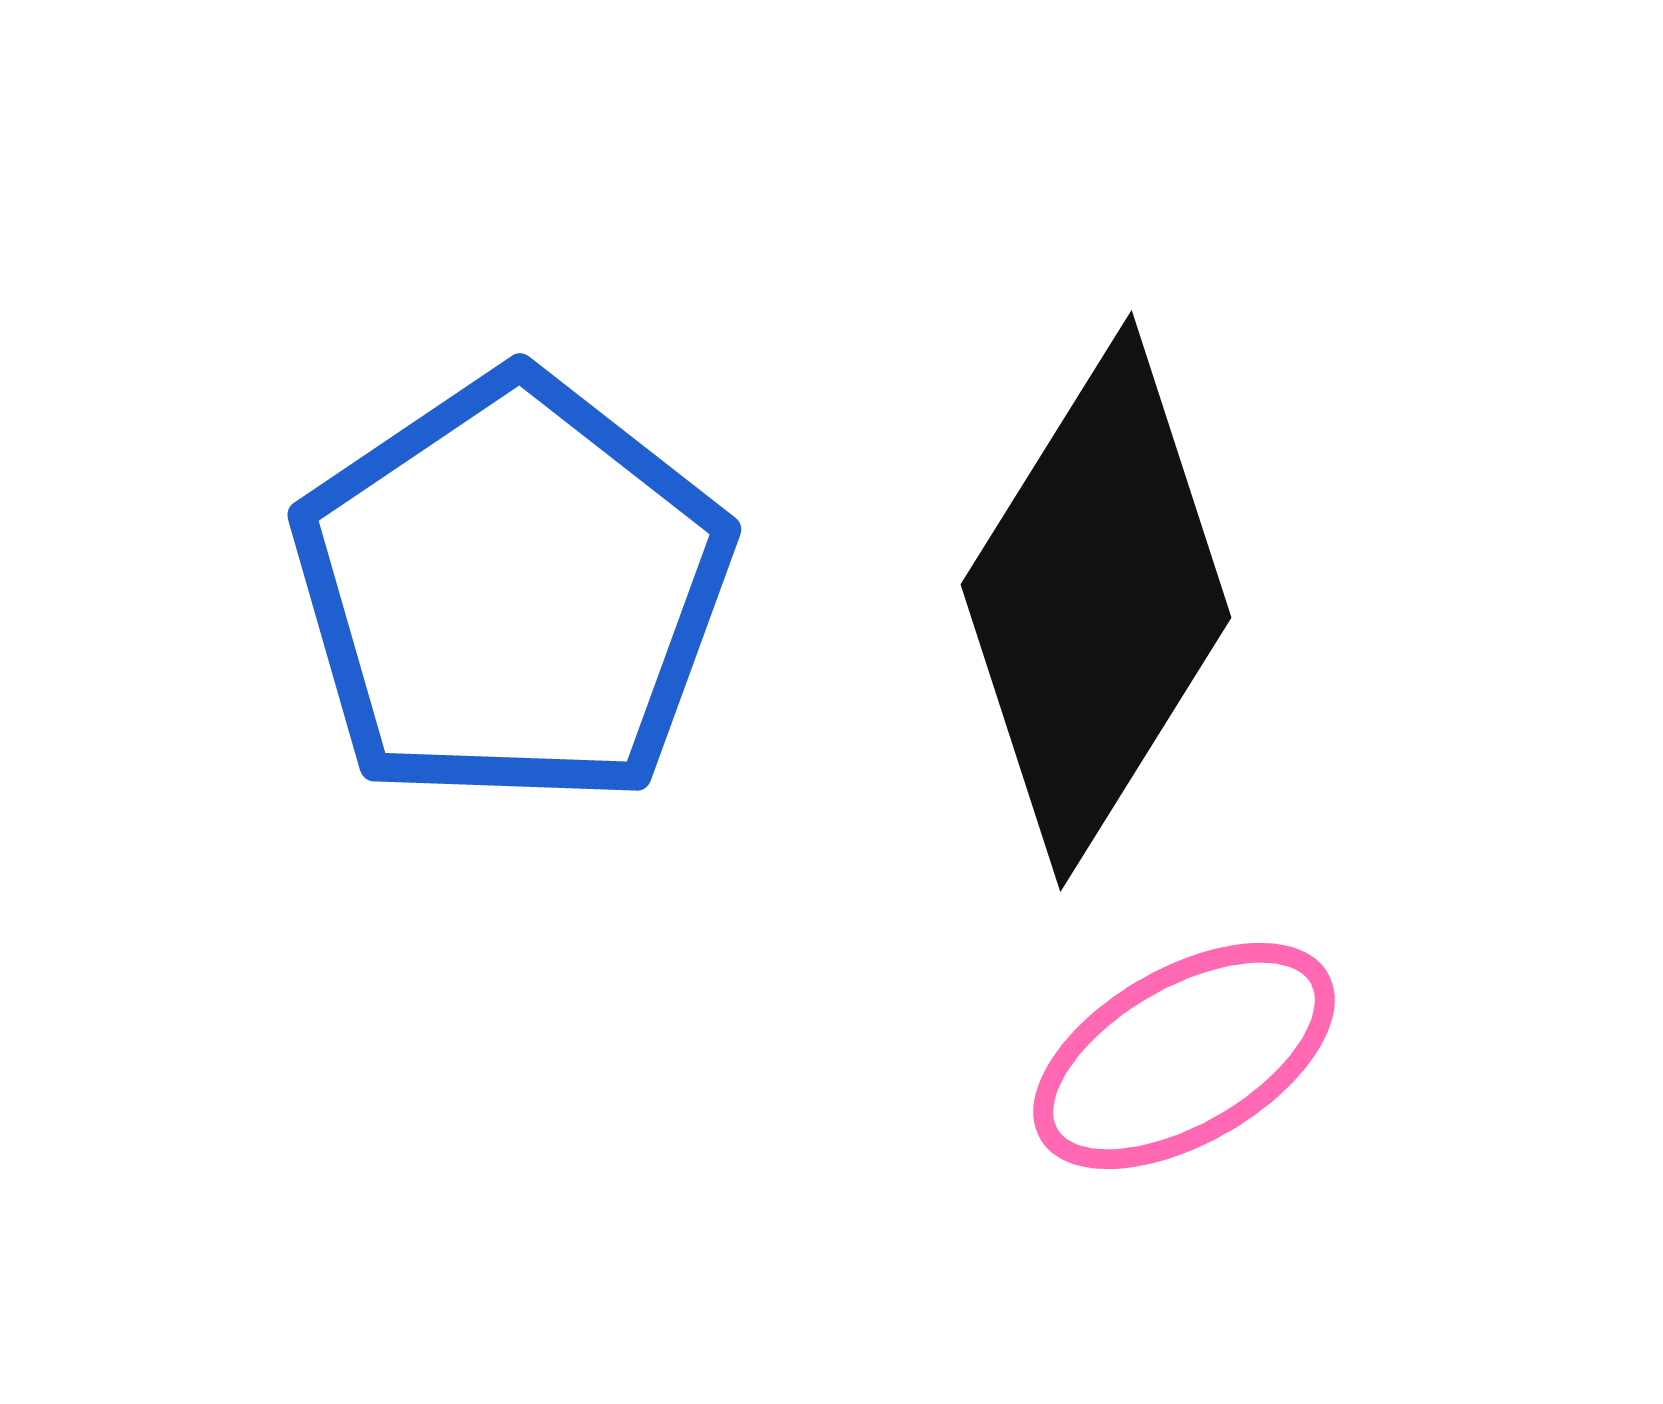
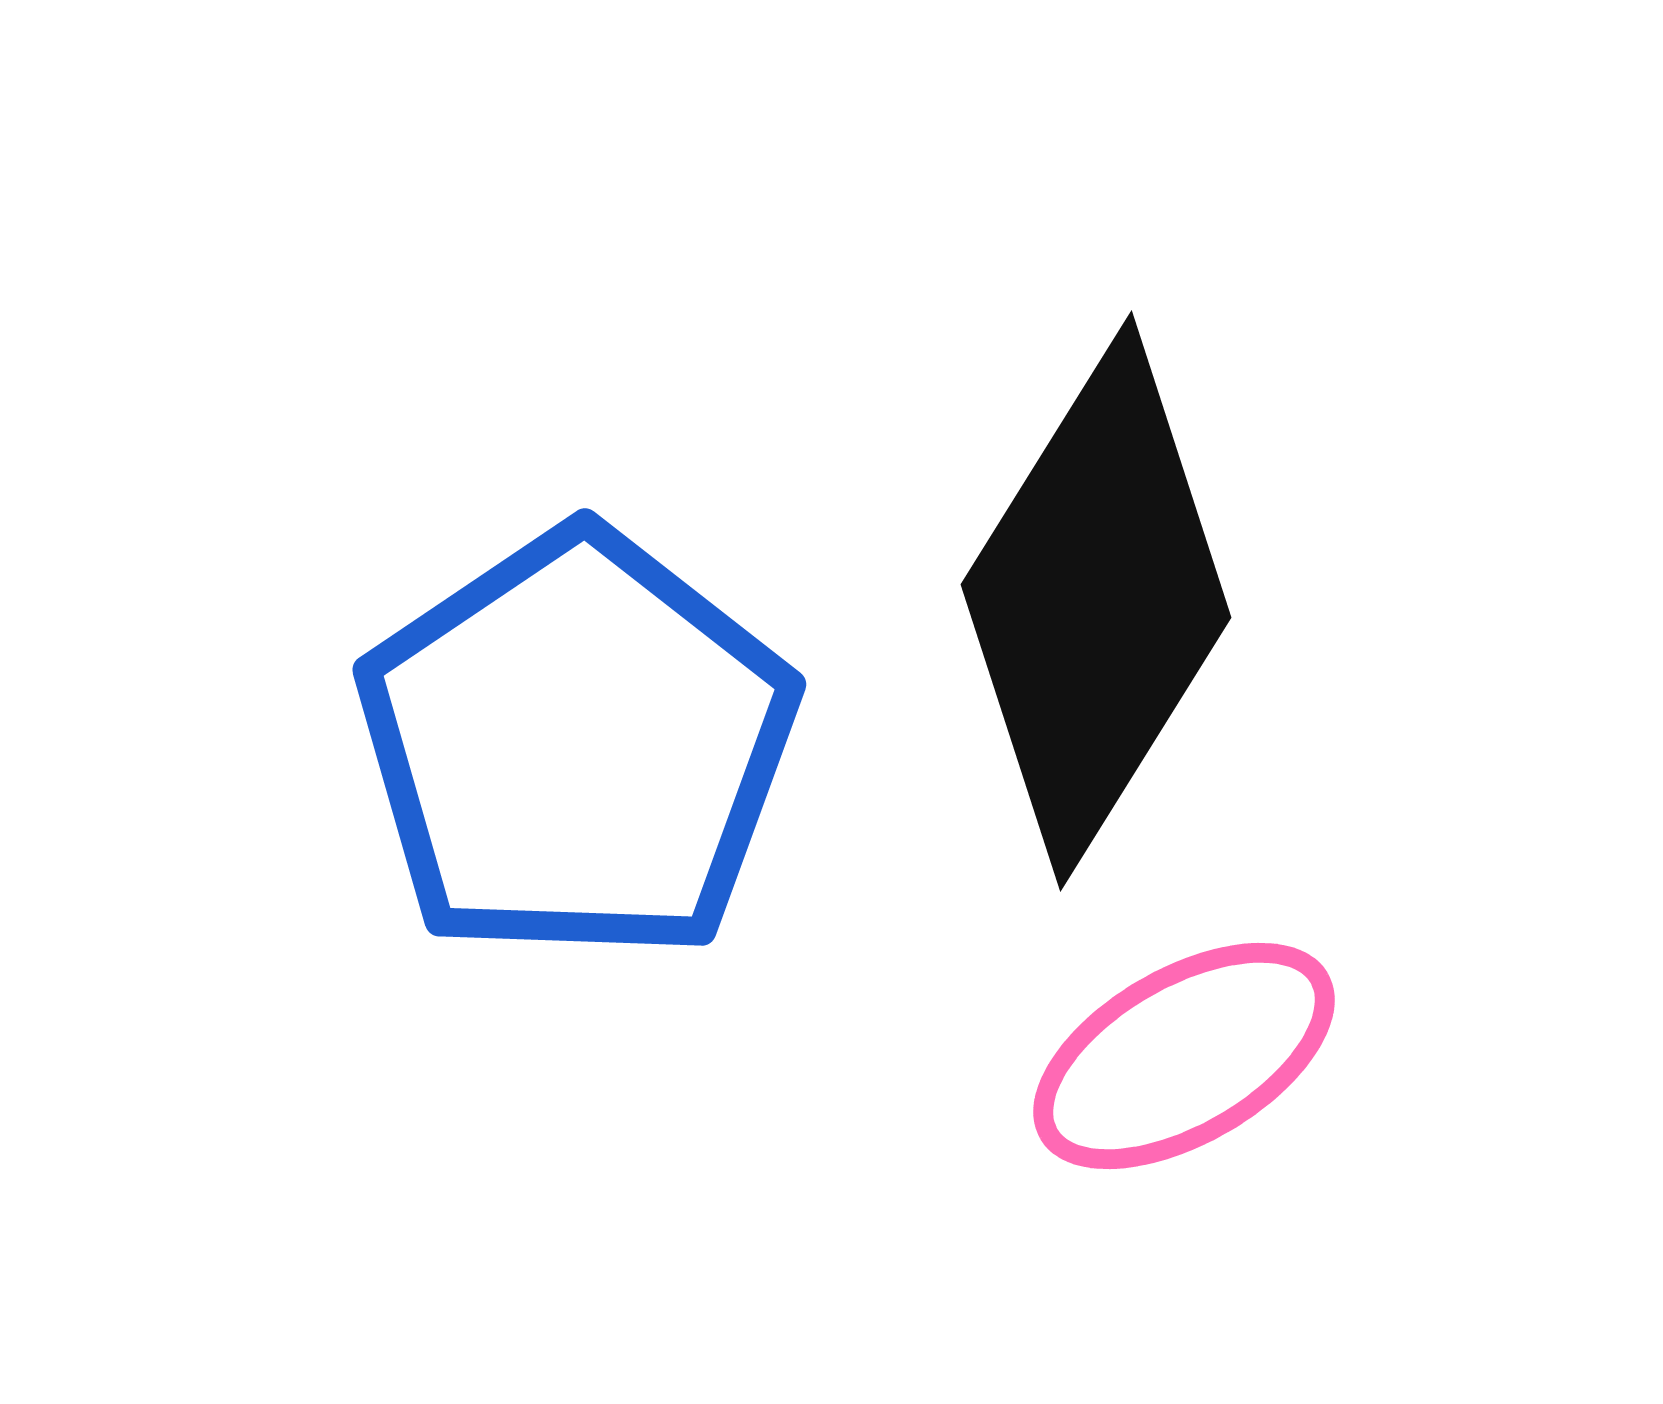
blue pentagon: moved 65 px right, 155 px down
